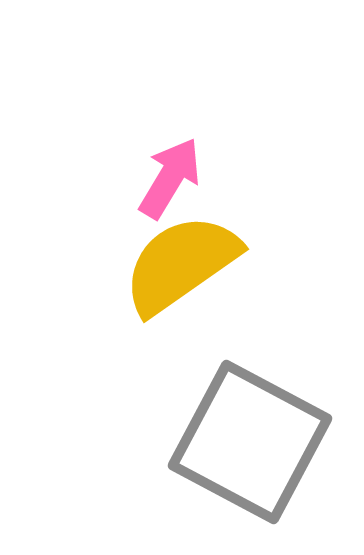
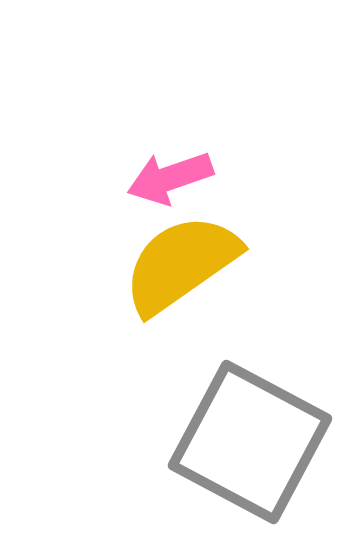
pink arrow: rotated 140 degrees counterclockwise
